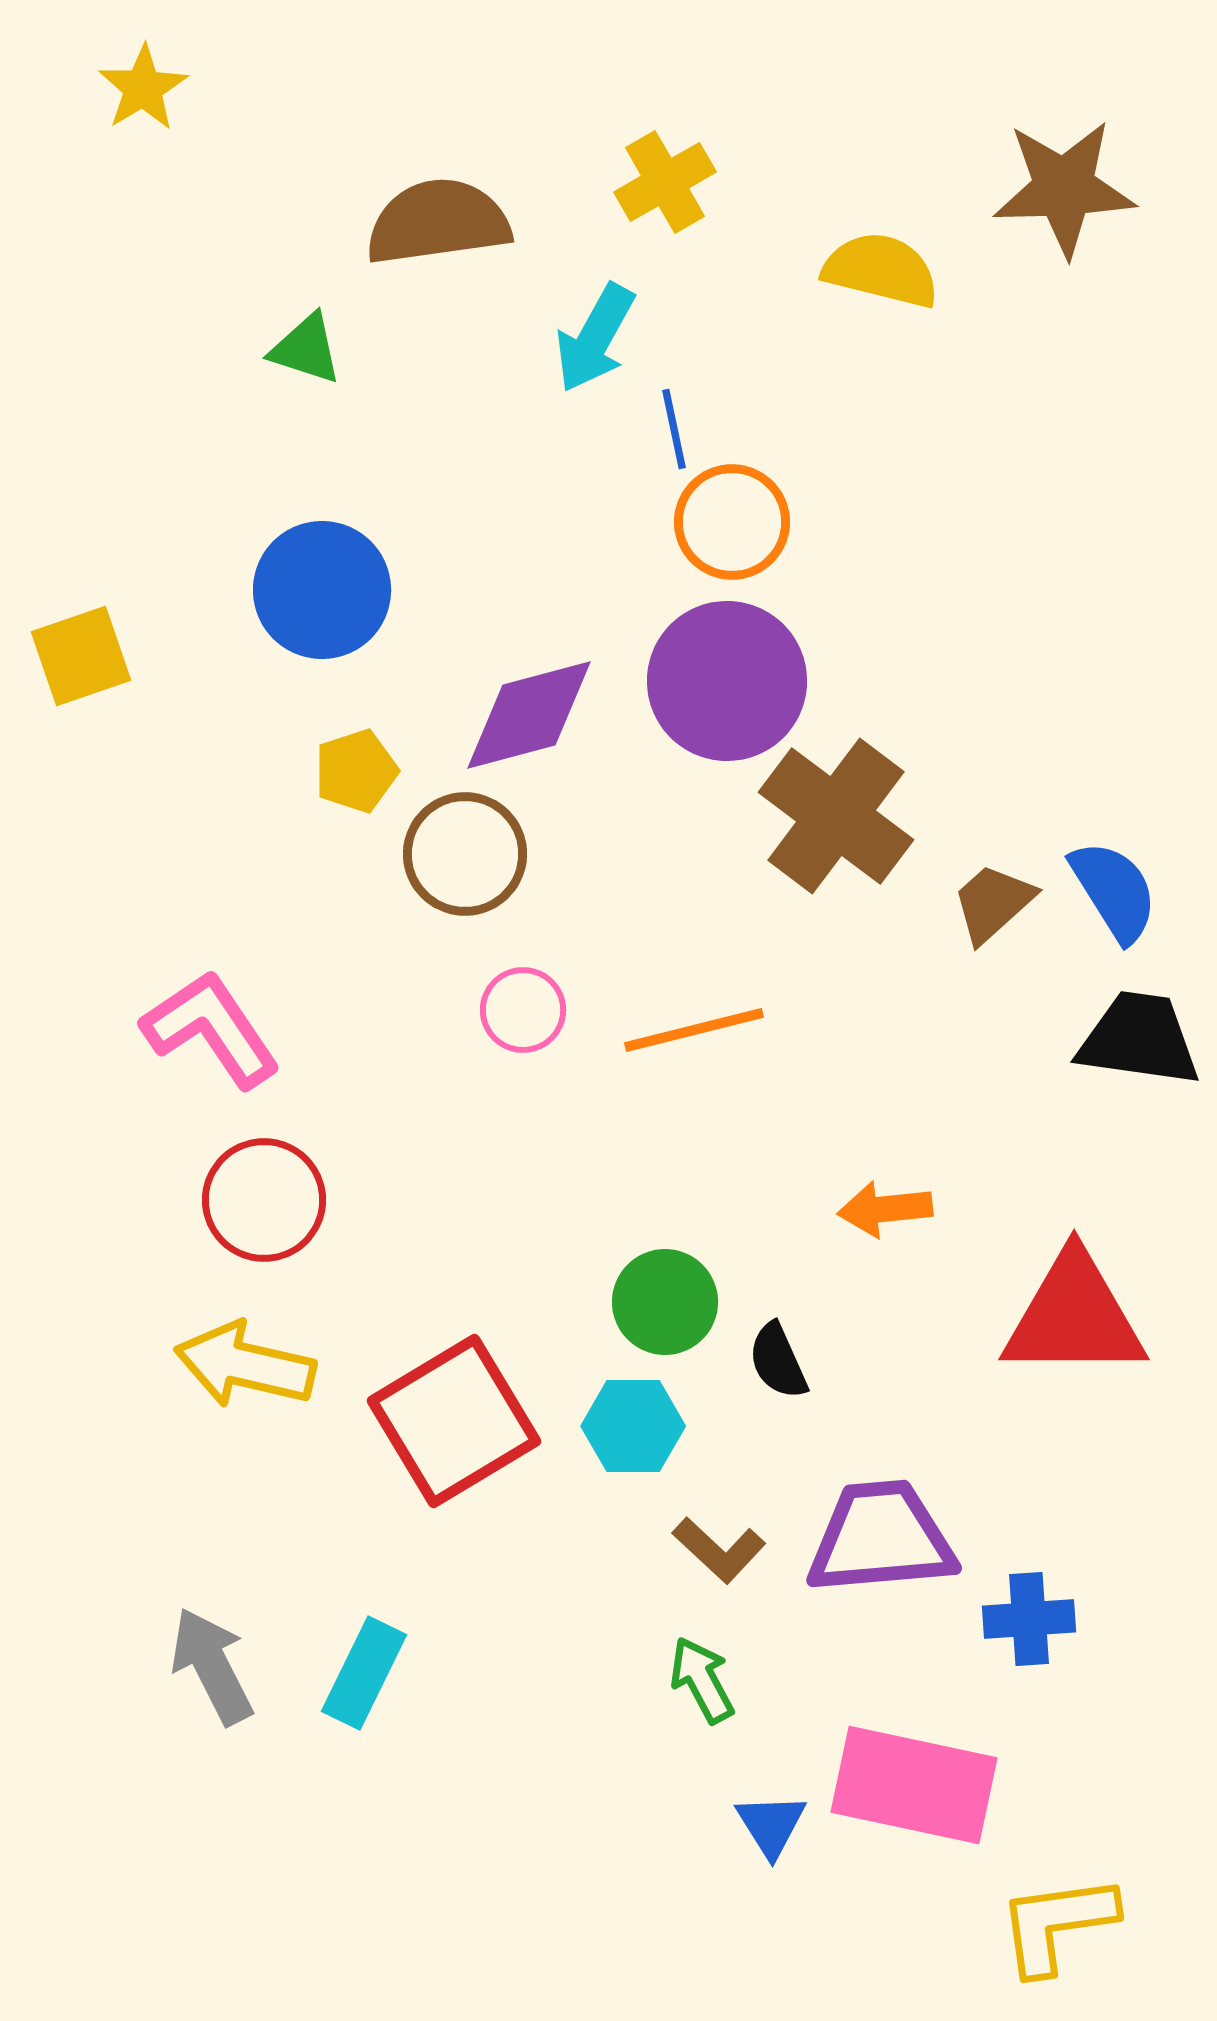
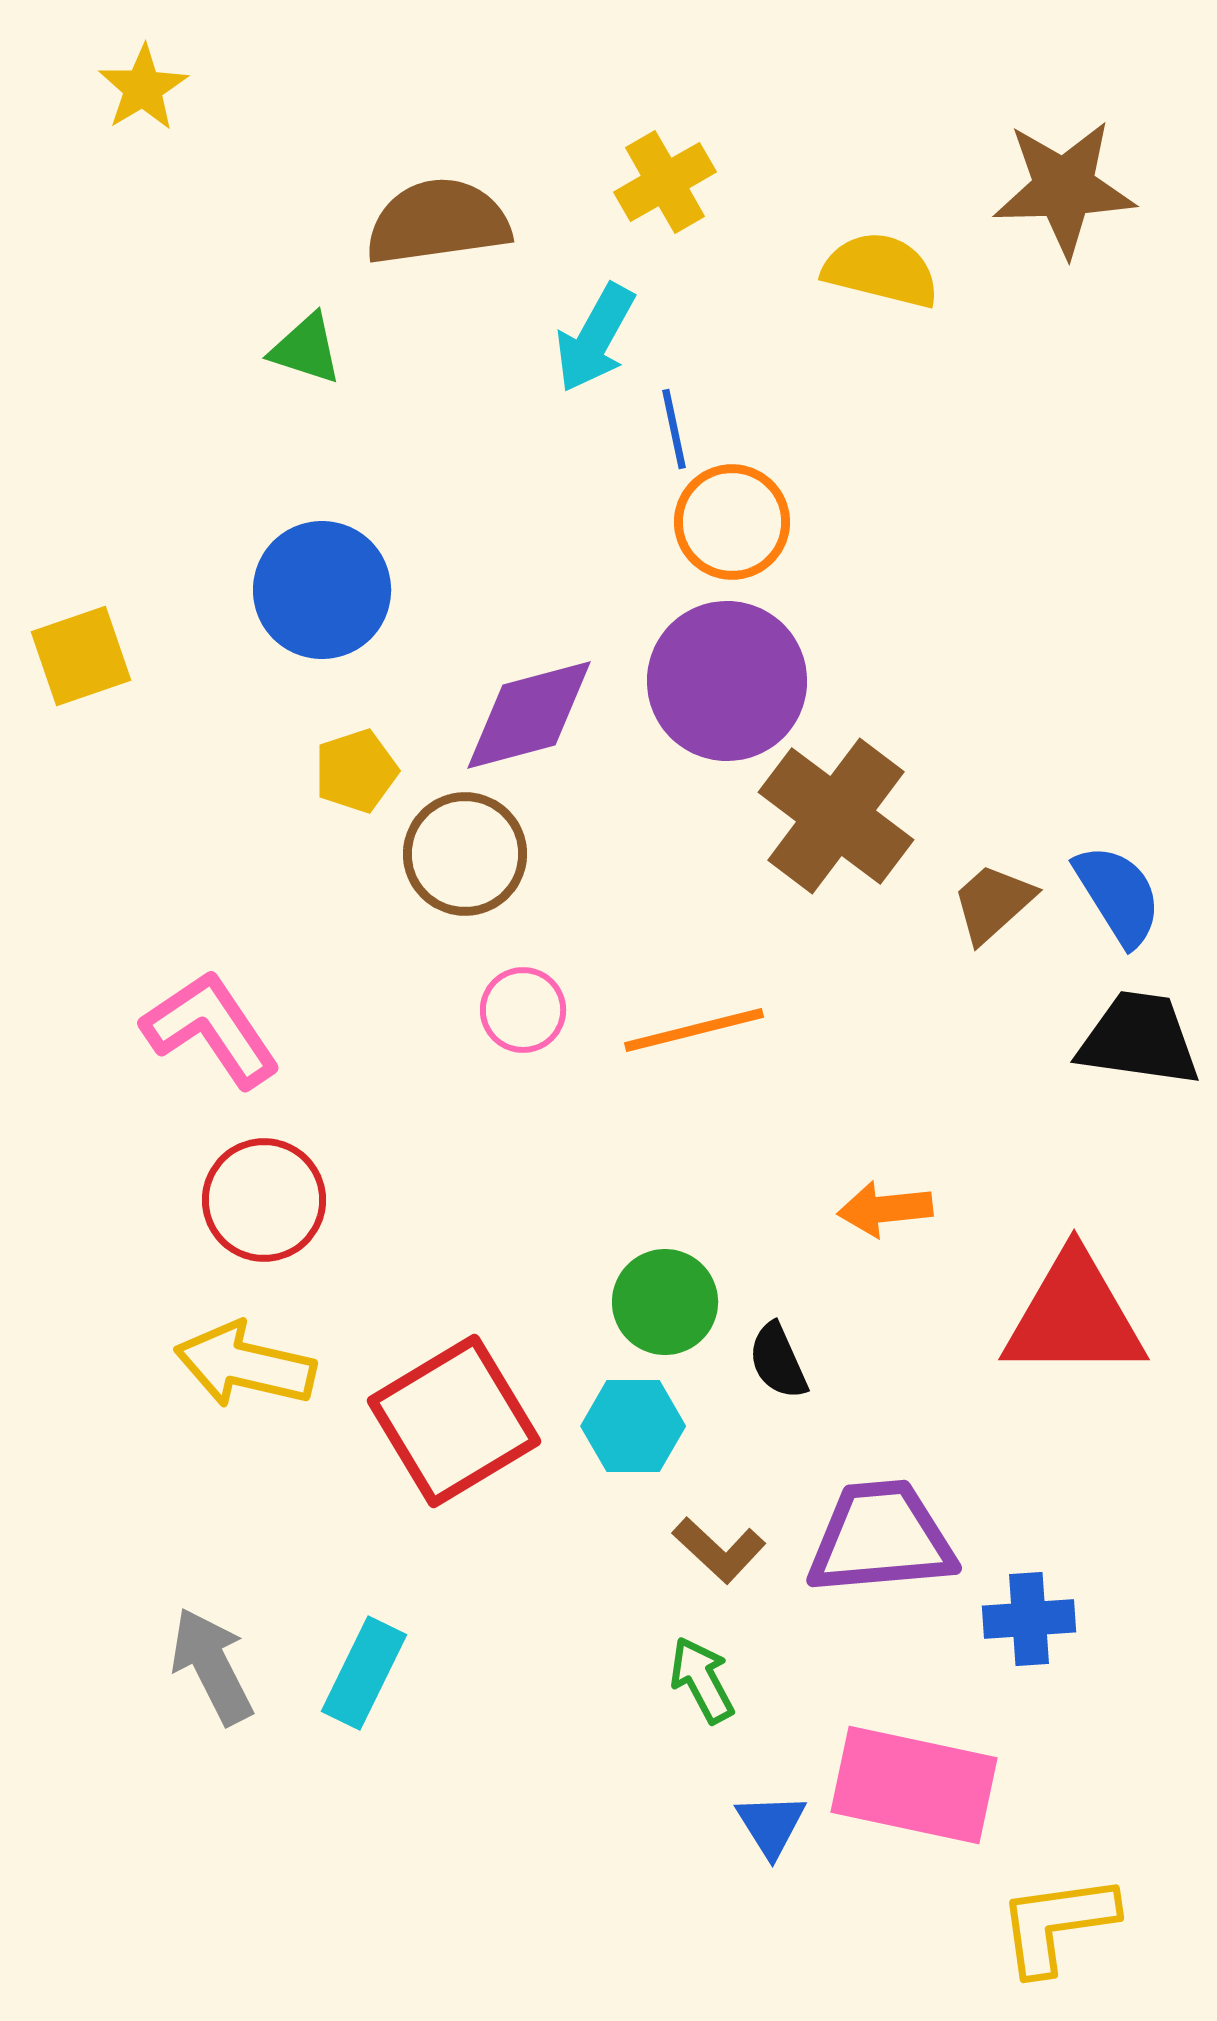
blue semicircle: moved 4 px right, 4 px down
